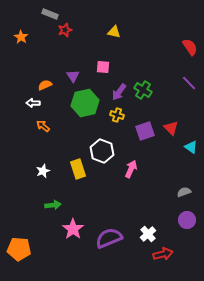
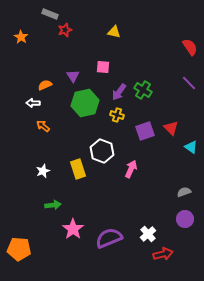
purple circle: moved 2 px left, 1 px up
